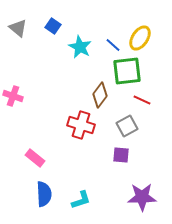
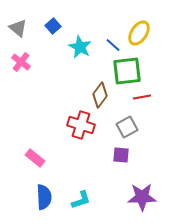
blue square: rotated 14 degrees clockwise
yellow ellipse: moved 1 px left, 5 px up
pink cross: moved 8 px right, 34 px up; rotated 18 degrees clockwise
red line: moved 3 px up; rotated 36 degrees counterclockwise
gray square: moved 1 px down
blue semicircle: moved 3 px down
